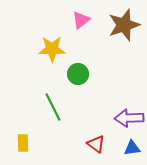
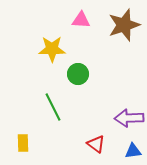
pink triangle: rotated 42 degrees clockwise
blue triangle: moved 1 px right, 3 px down
